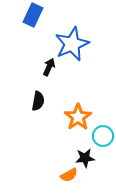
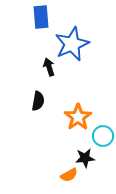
blue rectangle: moved 8 px right, 2 px down; rotated 30 degrees counterclockwise
black arrow: rotated 42 degrees counterclockwise
